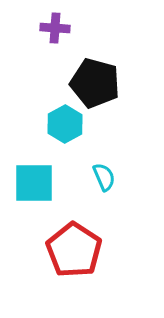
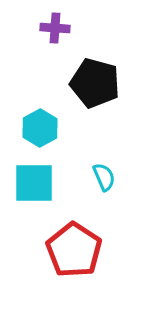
cyan hexagon: moved 25 px left, 4 px down
